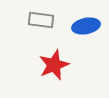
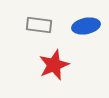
gray rectangle: moved 2 px left, 5 px down
